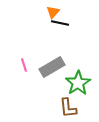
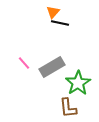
pink line: moved 2 px up; rotated 24 degrees counterclockwise
